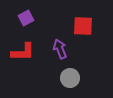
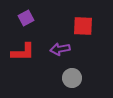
purple arrow: rotated 78 degrees counterclockwise
gray circle: moved 2 px right
